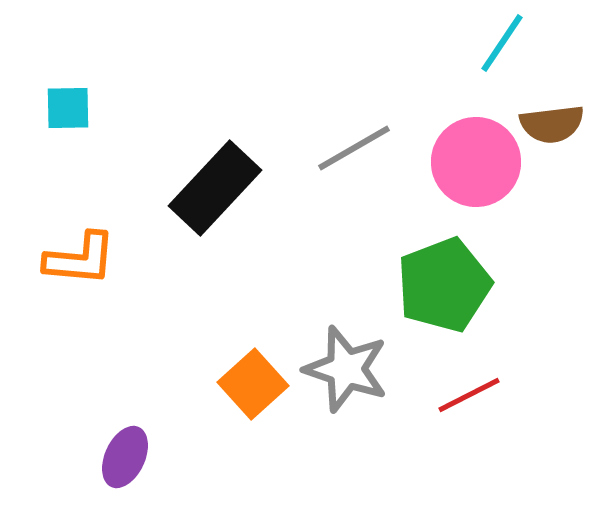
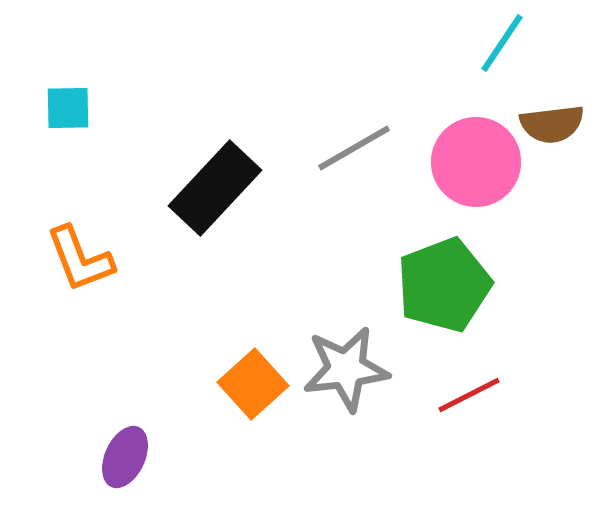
orange L-shape: rotated 64 degrees clockwise
gray star: rotated 26 degrees counterclockwise
